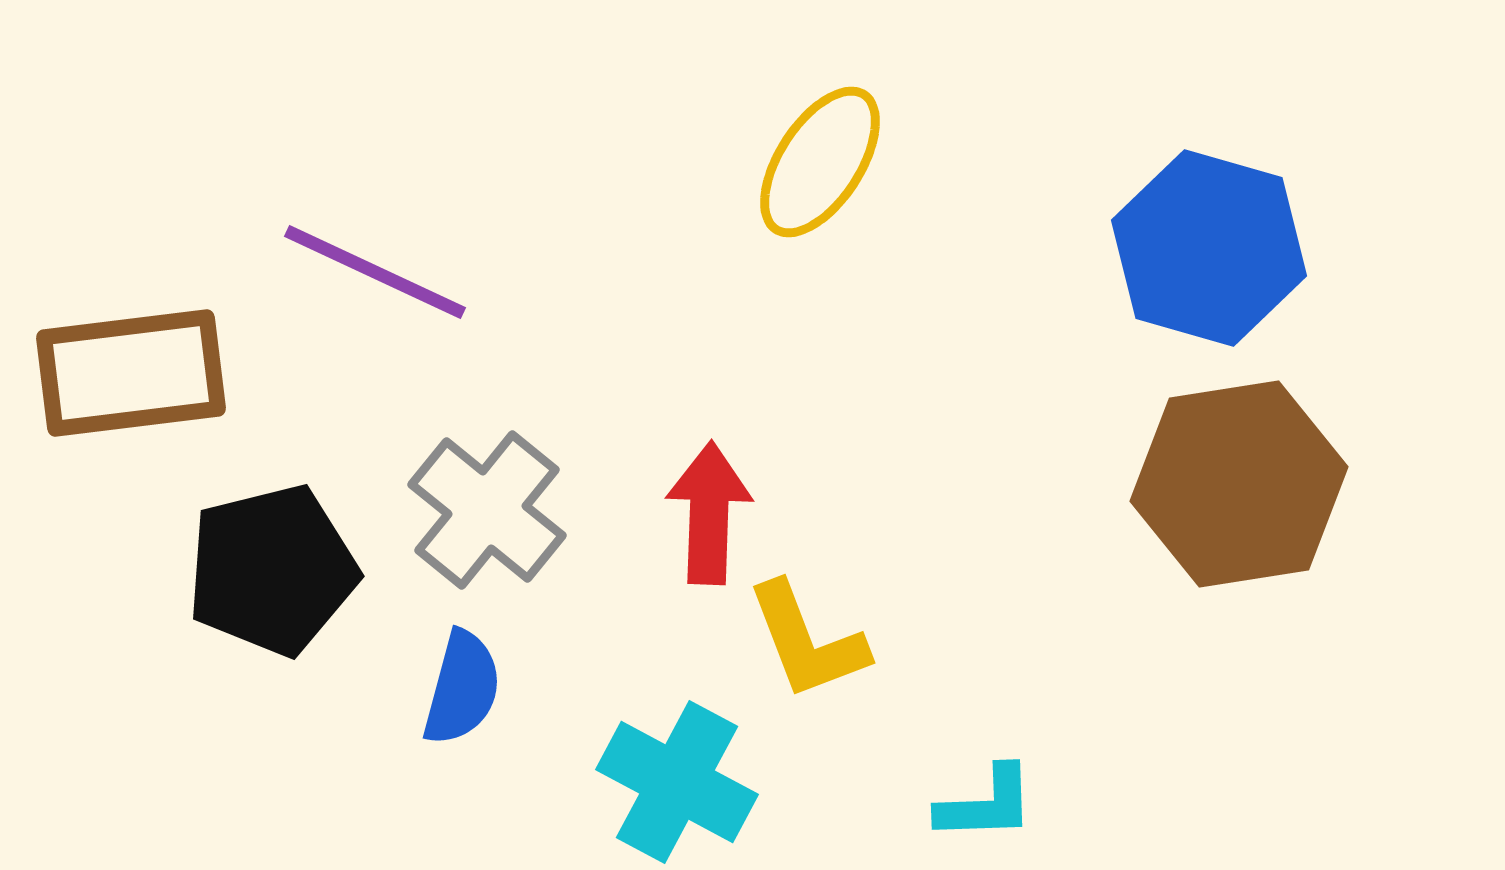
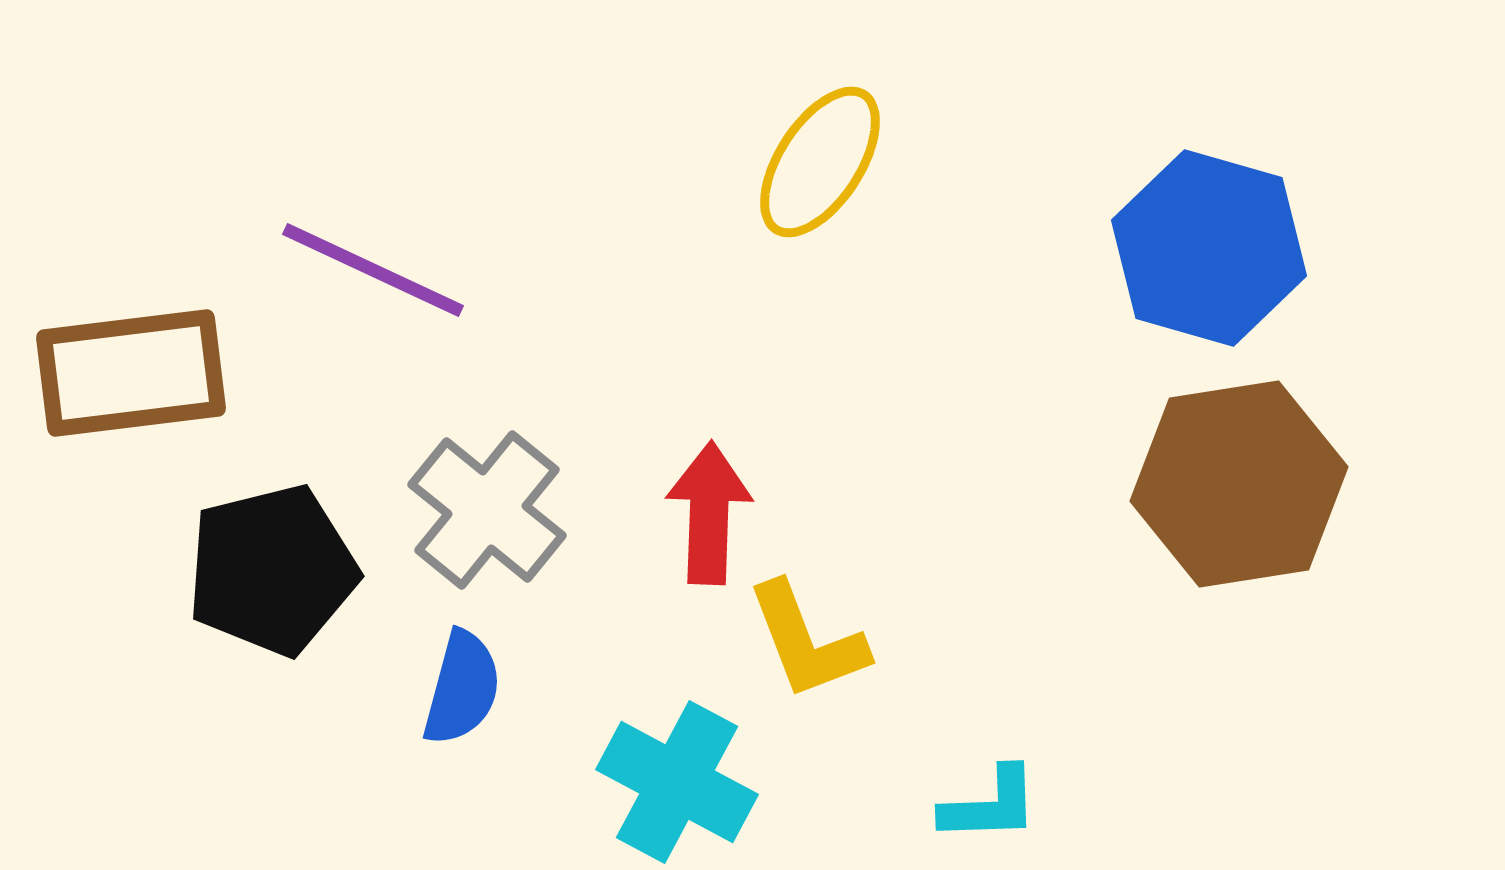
purple line: moved 2 px left, 2 px up
cyan L-shape: moved 4 px right, 1 px down
